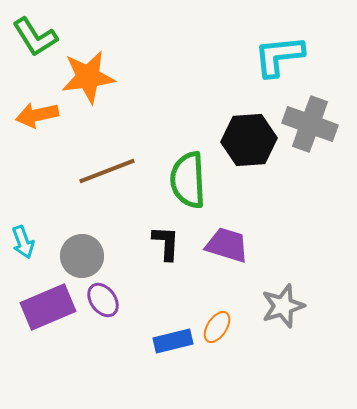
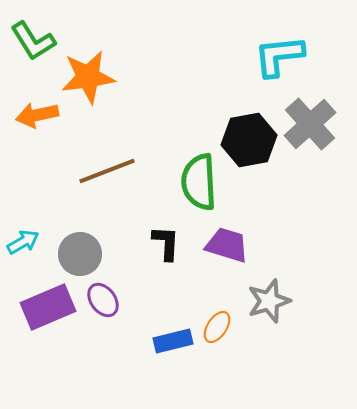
green L-shape: moved 2 px left, 4 px down
gray cross: rotated 28 degrees clockwise
black hexagon: rotated 6 degrees counterclockwise
green semicircle: moved 11 px right, 2 px down
cyan arrow: rotated 100 degrees counterclockwise
gray circle: moved 2 px left, 2 px up
gray star: moved 14 px left, 5 px up
